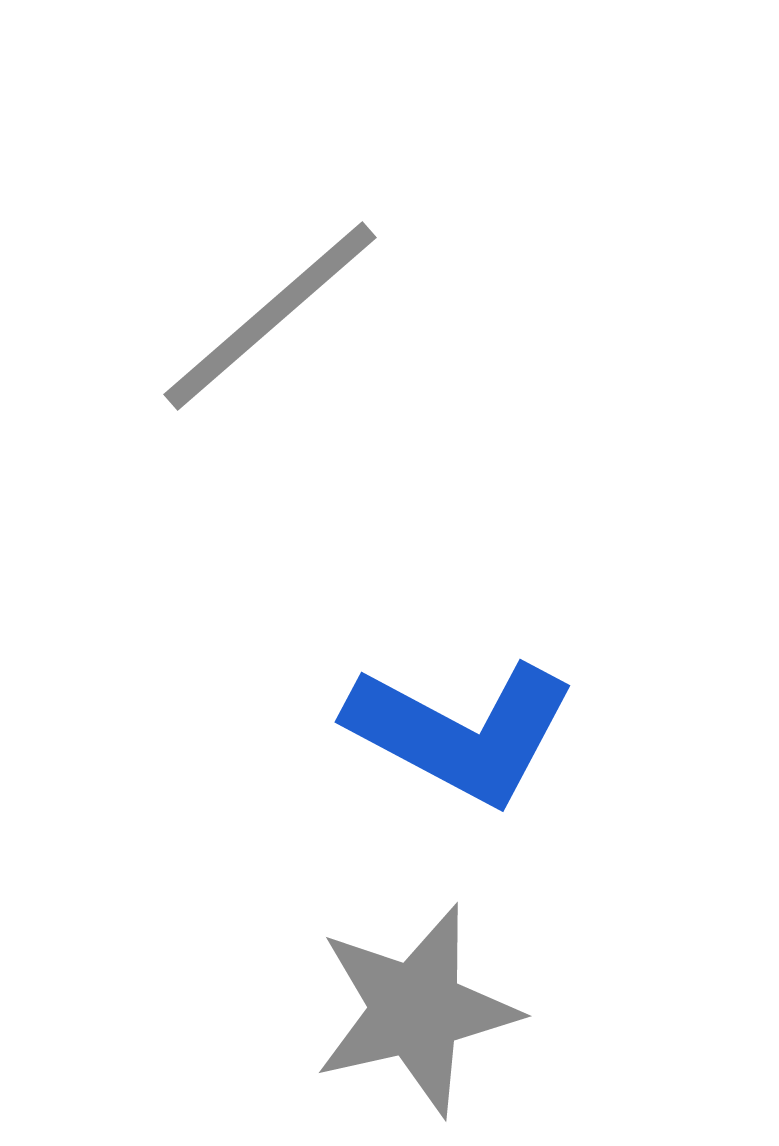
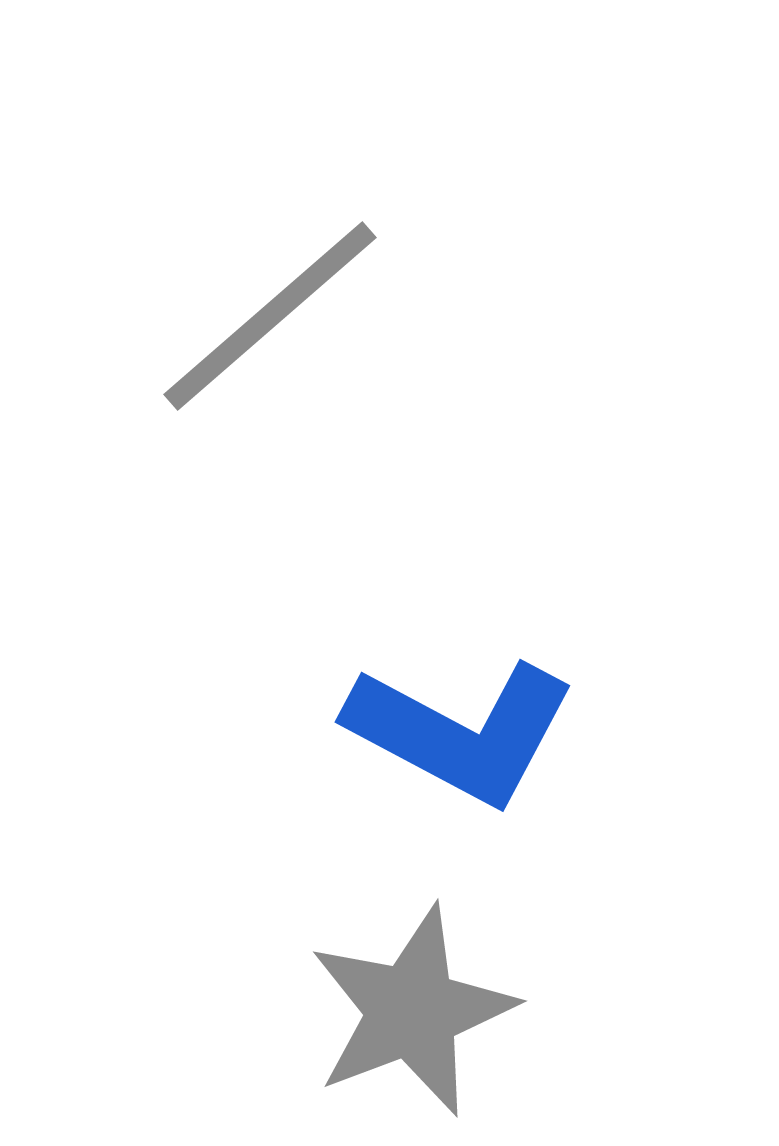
gray star: moved 4 px left, 1 px down; rotated 8 degrees counterclockwise
